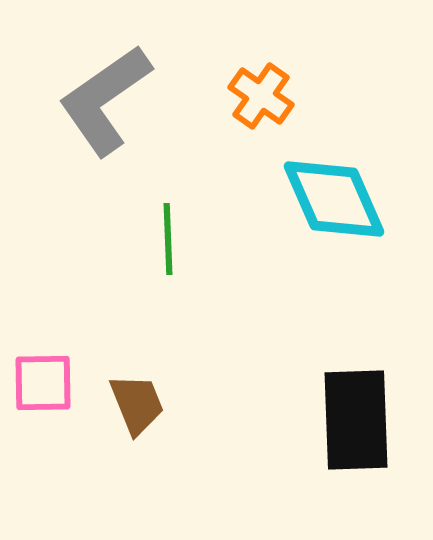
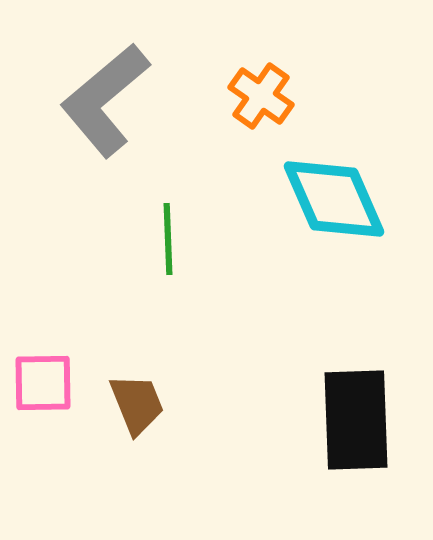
gray L-shape: rotated 5 degrees counterclockwise
